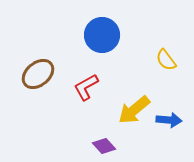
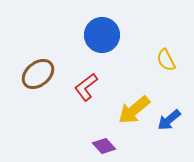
yellow semicircle: rotated 10 degrees clockwise
red L-shape: rotated 8 degrees counterclockwise
blue arrow: rotated 135 degrees clockwise
